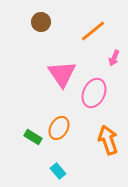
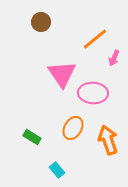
orange line: moved 2 px right, 8 px down
pink ellipse: moved 1 px left; rotated 68 degrees clockwise
orange ellipse: moved 14 px right
green rectangle: moved 1 px left
cyan rectangle: moved 1 px left, 1 px up
